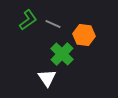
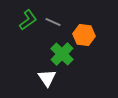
gray line: moved 2 px up
